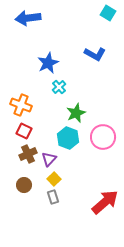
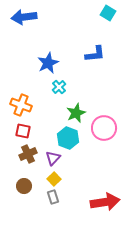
blue arrow: moved 4 px left, 1 px up
blue L-shape: rotated 35 degrees counterclockwise
red square: moved 1 px left; rotated 14 degrees counterclockwise
pink circle: moved 1 px right, 9 px up
purple triangle: moved 4 px right, 1 px up
brown circle: moved 1 px down
red arrow: rotated 32 degrees clockwise
